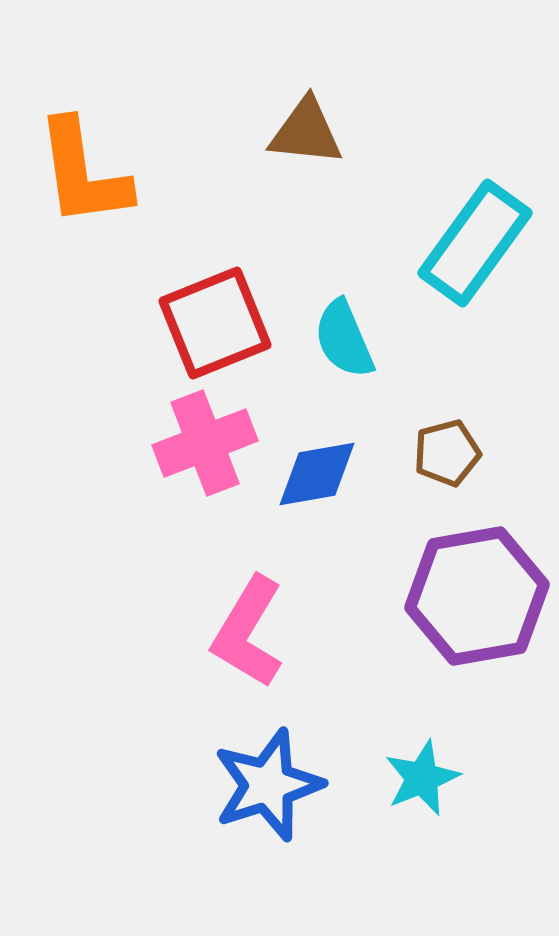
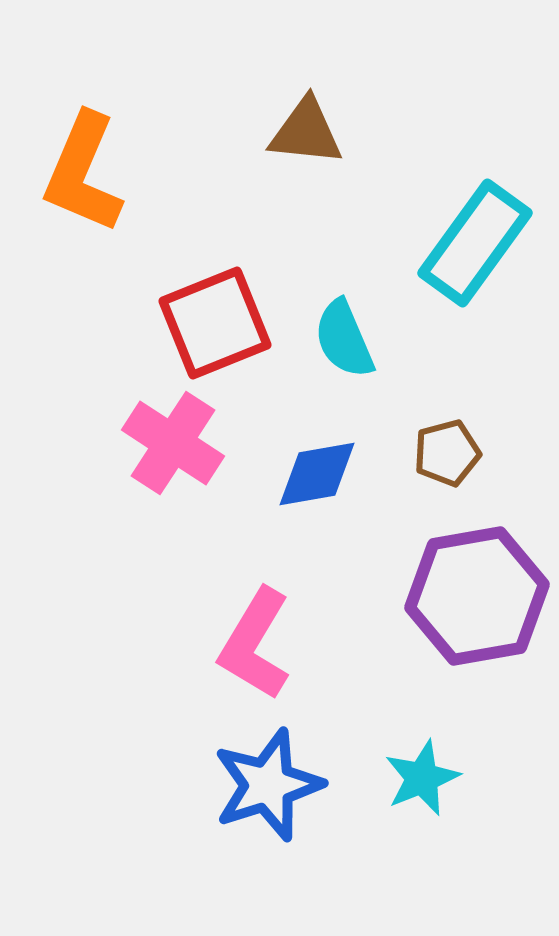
orange L-shape: rotated 31 degrees clockwise
pink cross: moved 32 px left; rotated 36 degrees counterclockwise
pink L-shape: moved 7 px right, 12 px down
